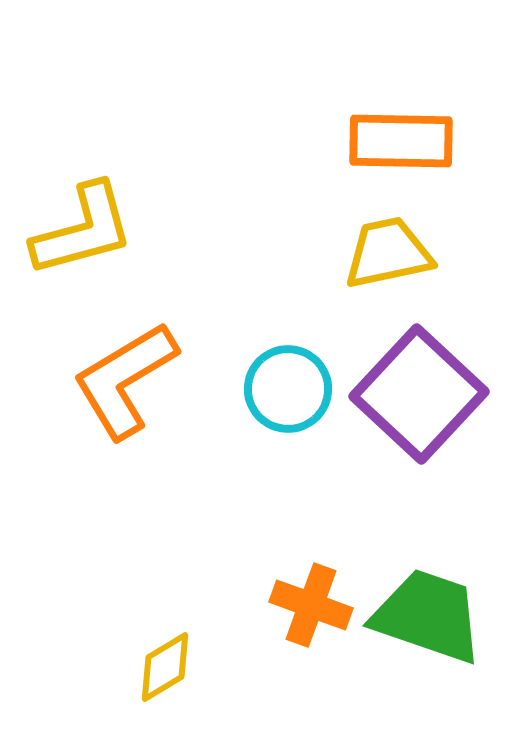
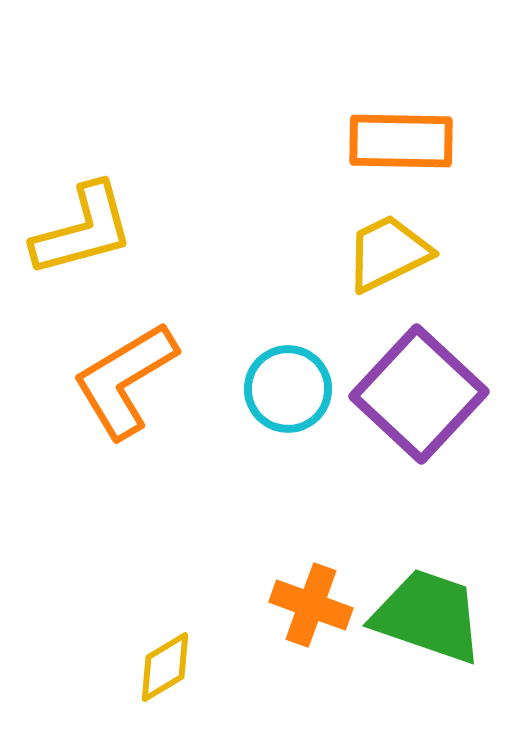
yellow trapezoid: rotated 14 degrees counterclockwise
